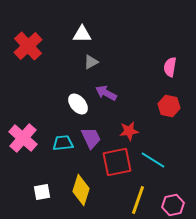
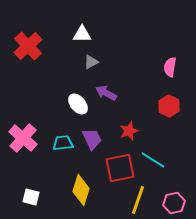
red hexagon: rotated 15 degrees clockwise
red star: rotated 12 degrees counterclockwise
purple trapezoid: moved 1 px right, 1 px down
red square: moved 3 px right, 6 px down
white square: moved 11 px left, 5 px down; rotated 24 degrees clockwise
pink hexagon: moved 1 px right, 2 px up
